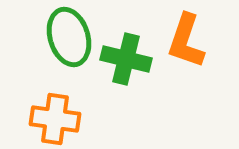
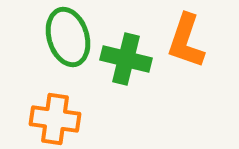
green ellipse: moved 1 px left
